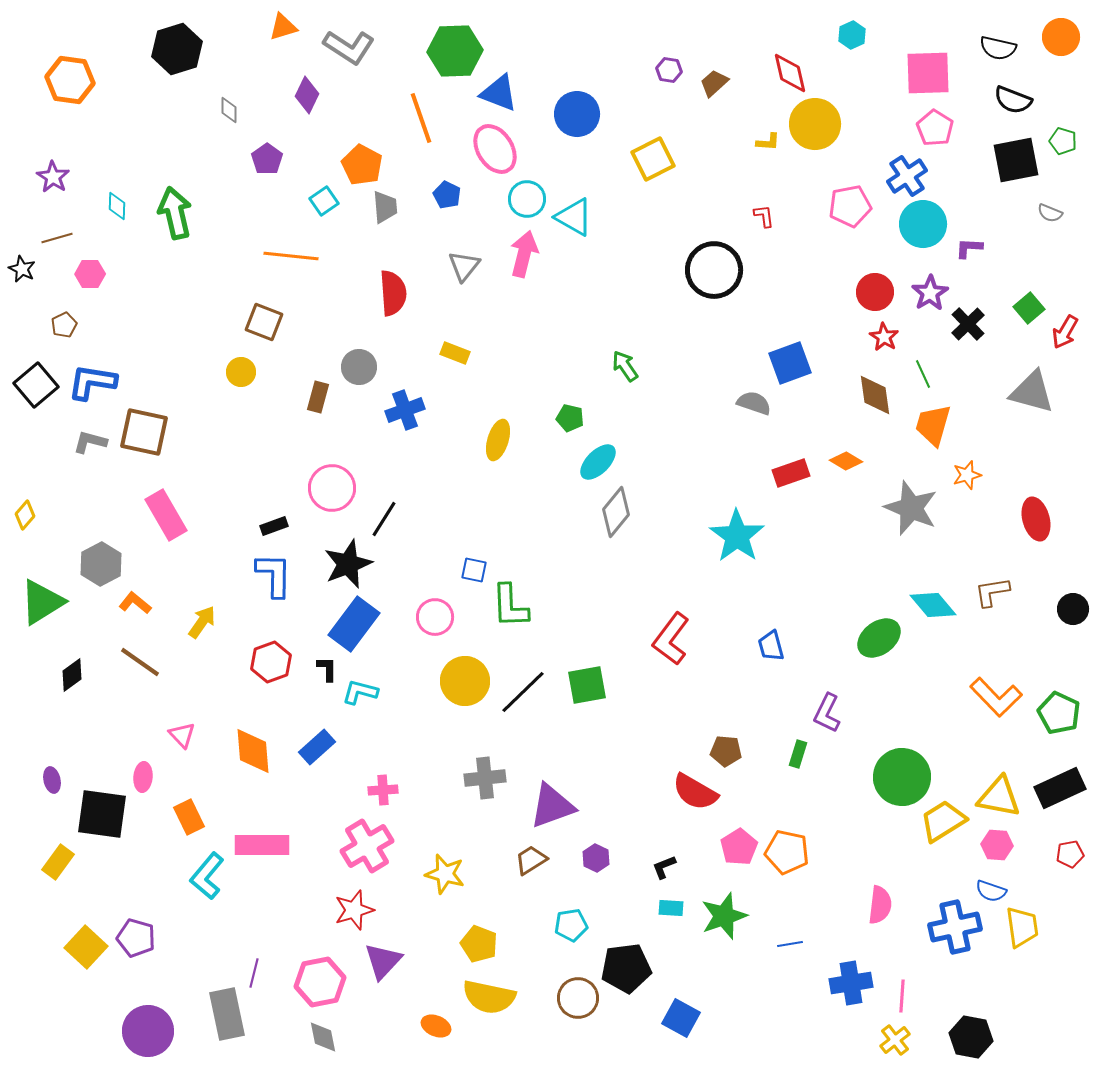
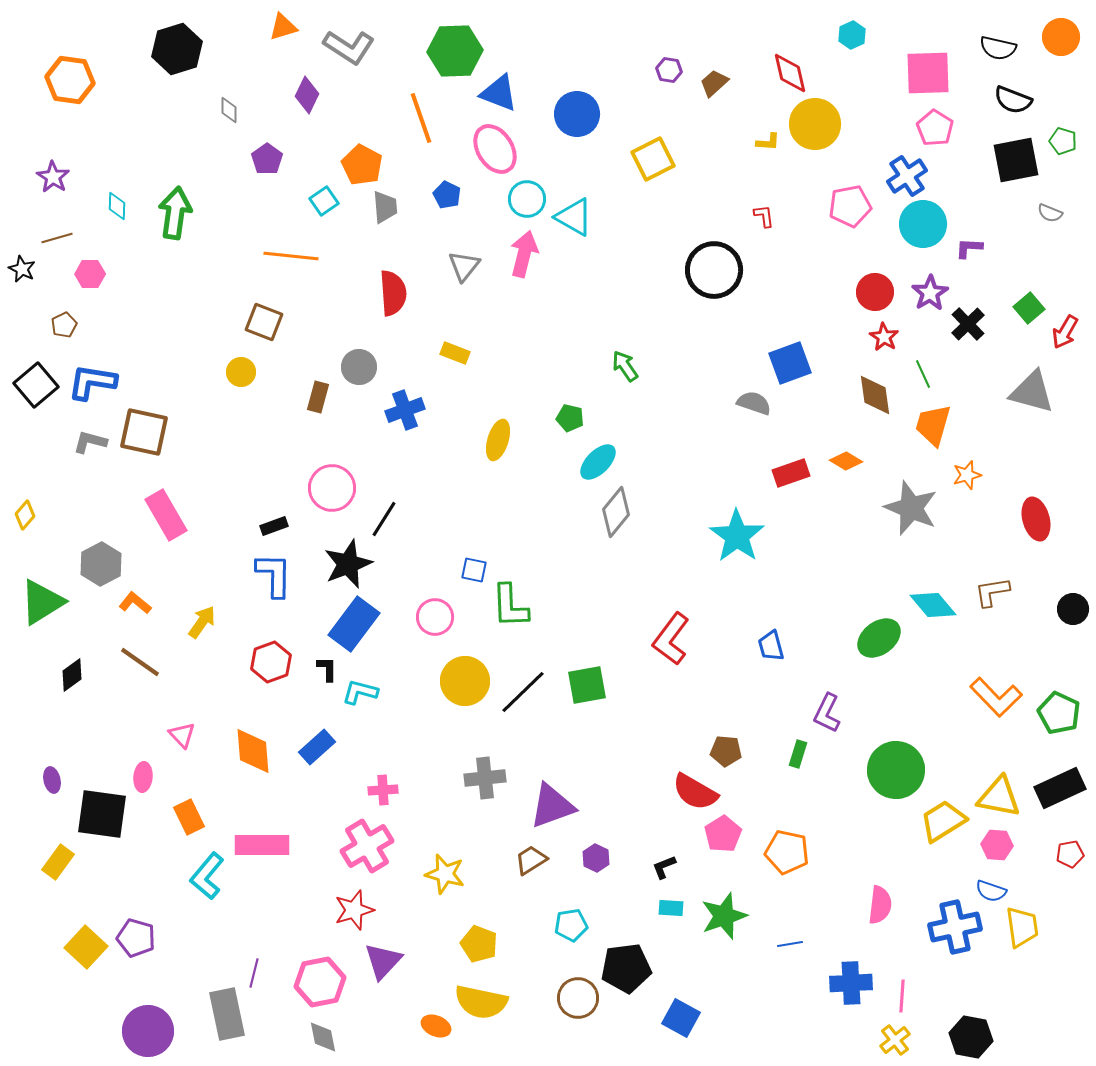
green arrow at (175, 213): rotated 21 degrees clockwise
green circle at (902, 777): moved 6 px left, 7 px up
pink pentagon at (739, 847): moved 16 px left, 13 px up
blue cross at (851, 983): rotated 6 degrees clockwise
yellow semicircle at (489, 997): moved 8 px left, 5 px down
